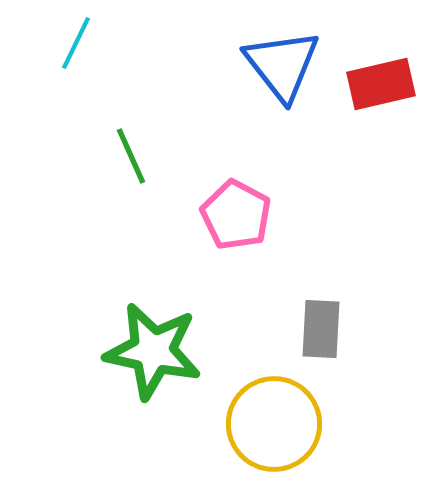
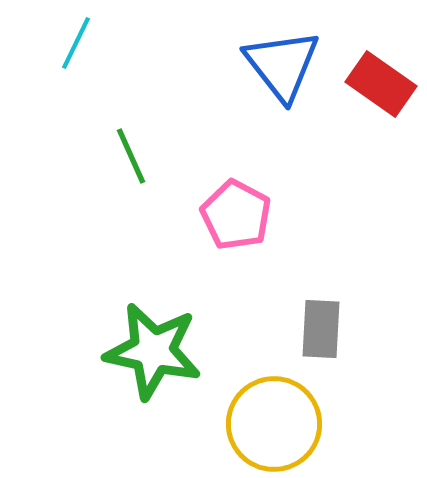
red rectangle: rotated 48 degrees clockwise
